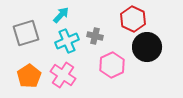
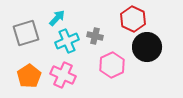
cyan arrow: moved 4 px left, 3 px down
pink cross: rotated 10 degrees counterclockwise
